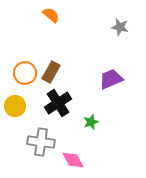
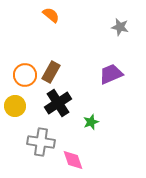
orange circle: moved 2 px down
purple trapezoid: moved 5 px up
pink diamond: rotated 10 degrees clockwise
